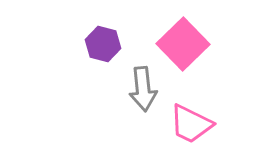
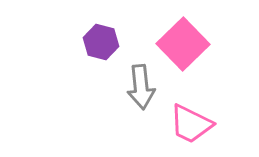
purple hexagon: moved 2 px left, 2 px up
gray arrow: moved 2 px left, 2 px up
